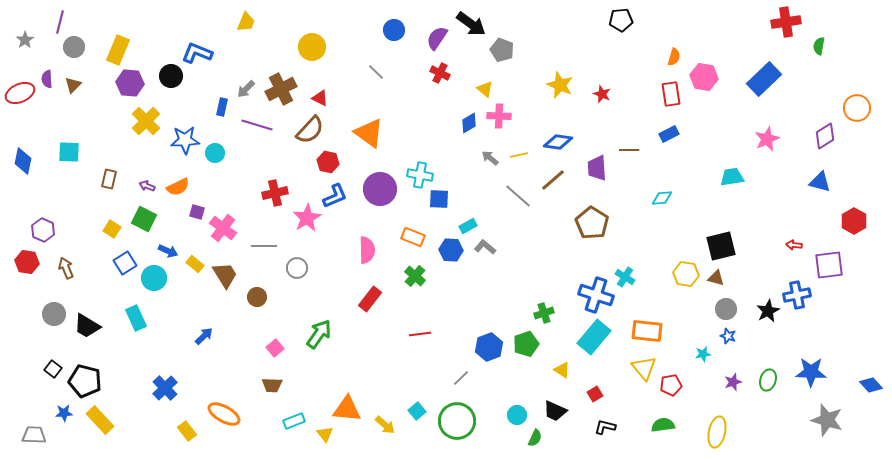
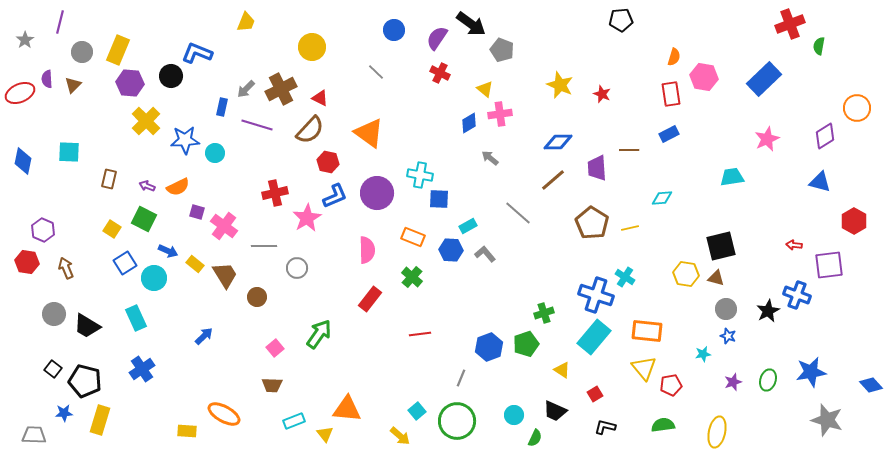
red cross at (786, 22): moved 4 px right, 2 px down; rotated 12 degrees counterclockwise
gray circle at (74, 47): moved 8 px right, 5 px down
pink cross at (499, 116): moved 1 px right, 2 px up; rotated 10 degrees counterclockwise
blue diamond at (558, 142): rotated 8 degrees counterclockwise
yellow line at (519, 155): moved 111 px right, 73 px down
purple circle at (380, 189): moved 3 px left, 4 px down
gray line at (518, 196): moved 17 px down
pink cross at (223, 228): moved 1 px right, 2 px up
gray L-shape at (485, 247): moved 7 px down; rotated 10 degrees clockwise
green cross at (415, 276): moved 3 px left, 1 px down
blue cross at (797, 295): rotated 32 degrees clockwise
blue star at (811, 372): rotated 12 degrees counterclockwise
gray line at (461, 378): rotated 24 degrees counterclockwise
blue cross at (165, 388): moved 23 px left, 19 px up; rotated 10 degrees clockwise
cyan circle at (517, 415): moved 3 px left
yellow rectangle at (100, 420): rotated 60 degrees clockwise
yellow arrow at (385, 425): moved 15 px right, 11 px down
yellow rectangle at (187, 431): rotated 48 degrees counterclockwise
